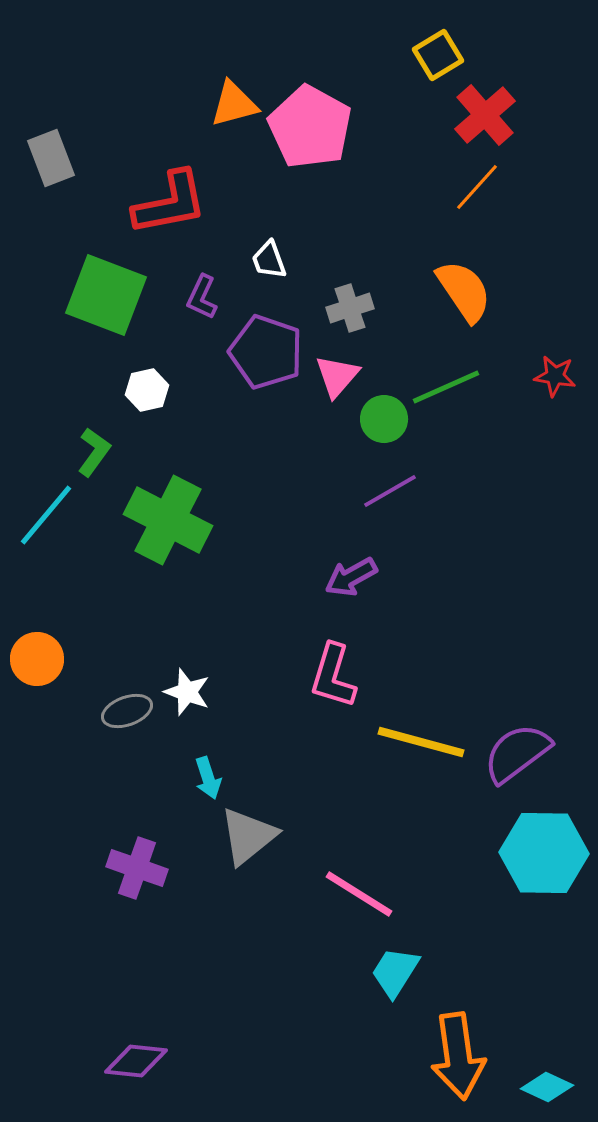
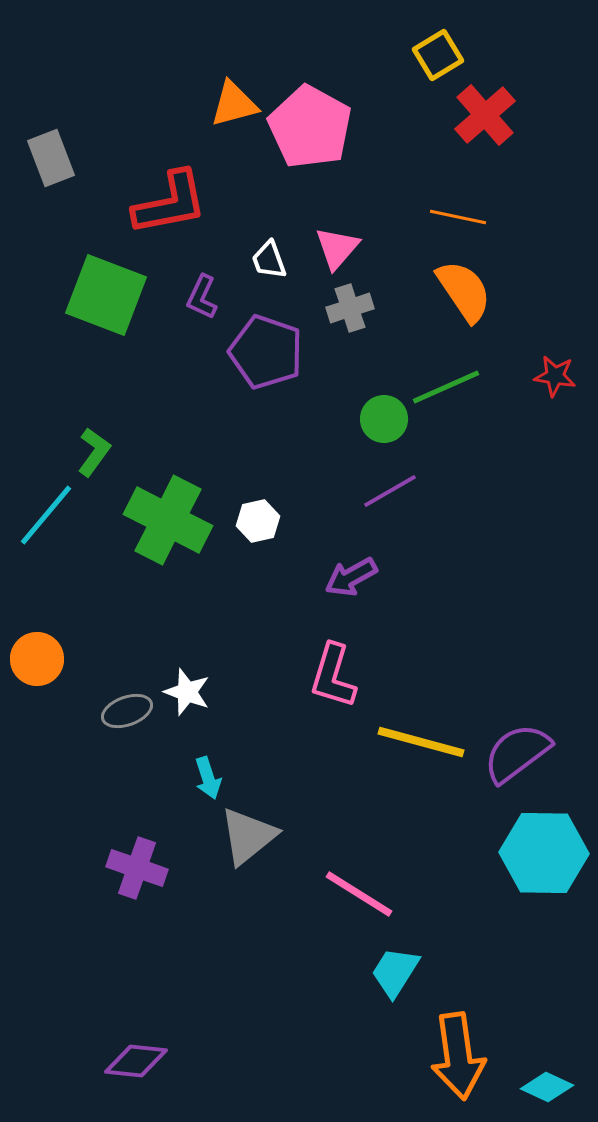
orange line: moved 19 px left, 30 px down; rotated 60 degrees clockwise
pink triangle: moved 128 px up
white hexagon: moved 111 px right, 131 px down
